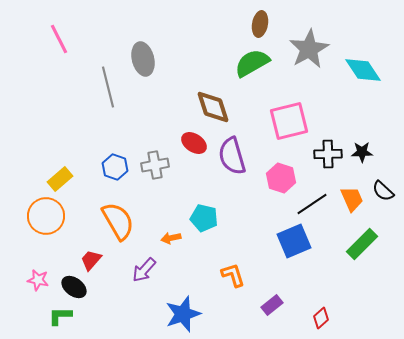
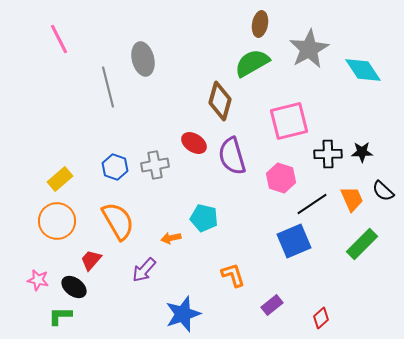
brown diamond: moved 7 px right, 6 px up; rotated 33 degrees clockwise
orange circle: moved 11 px right, 5 px down
